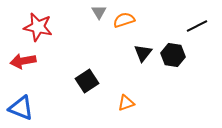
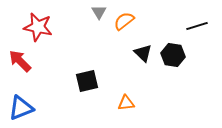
orange semicircle: moved 1 px down; rotated 20 degrees counterclockwise
black line: rotated 10 degrees clockwise
black triangle: rotated 24 degrees counterclockwise
red arrow: moved 3 px left; rotated 55 degrees clockwise
black square: rotated 20 degrees clockwise
orange triangle: rotated 12 degrees clockwise
blue triangle: rotated 44 degrees counterclockwise
